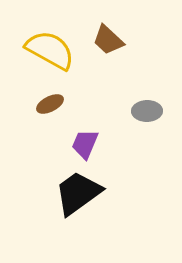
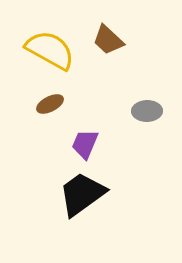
black trapezoid: moved 4 px right, 1 px down
